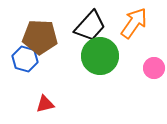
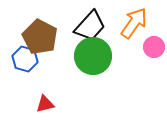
brown pentagon: rotated 24 degrees clockwise
green circle: moved 7 px left
pink circle: moved 21 px up
